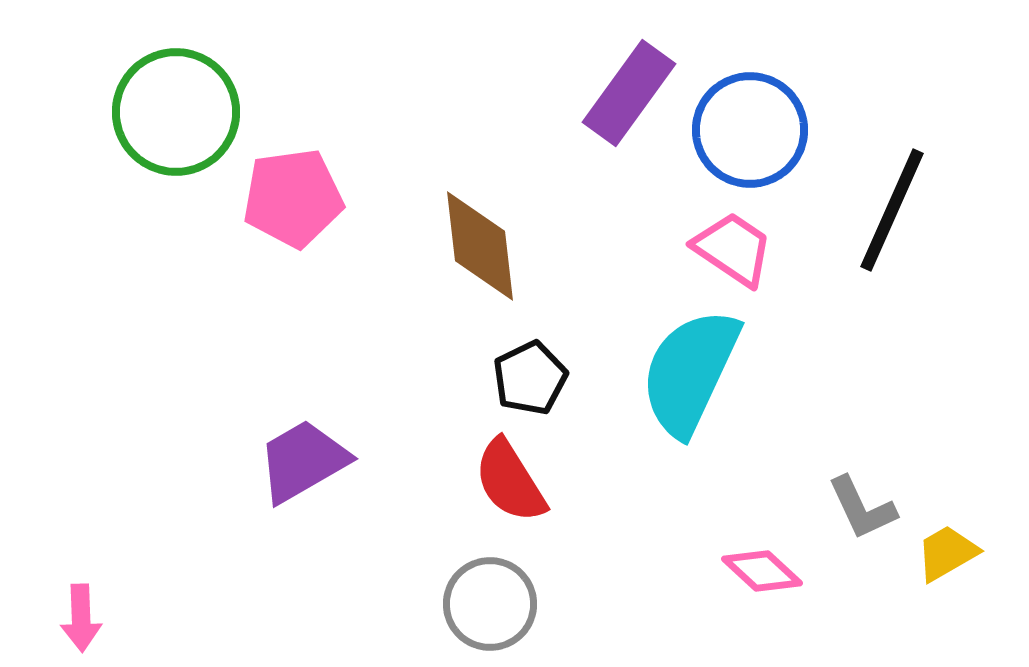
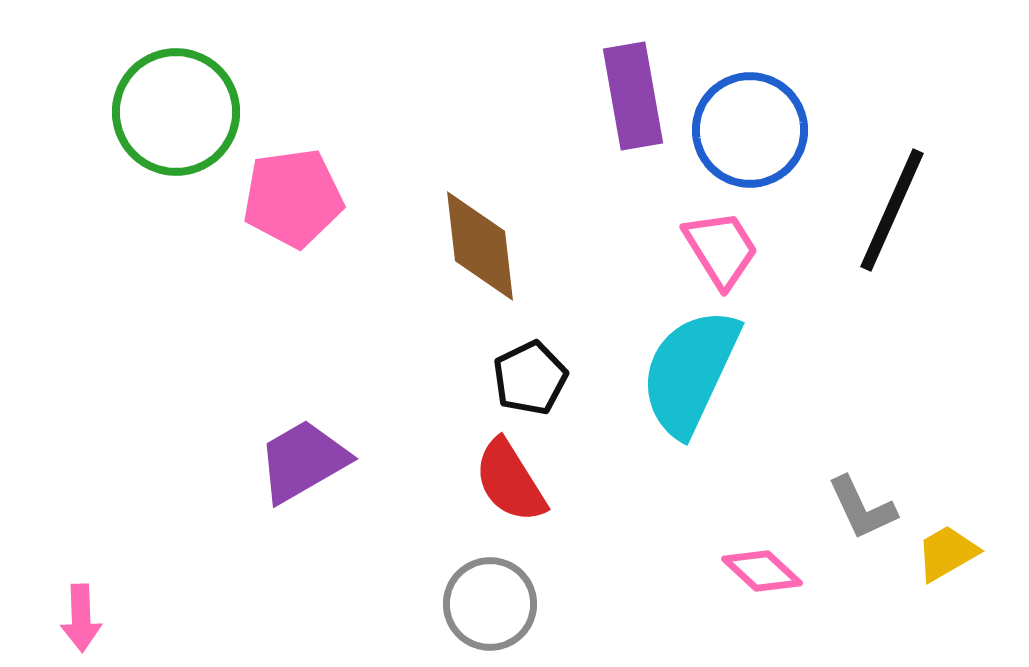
purple rectangle: moved 4 px right, 3 px down; rotated 46 degrees counterclockwise
pink trapezoid: moved 12 px left; rotated 24 degrees clockwise
